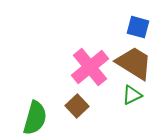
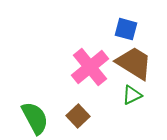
blue square: moved 12 px left, 2 px down
brown square: moved 1 px right, 10 px down
green semicircle: rotated 44 degrees counterclockwise
